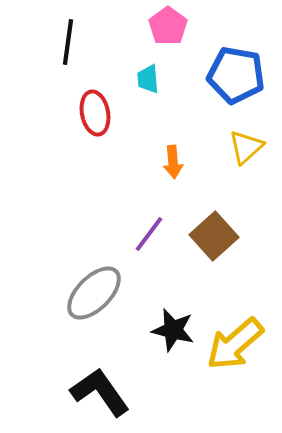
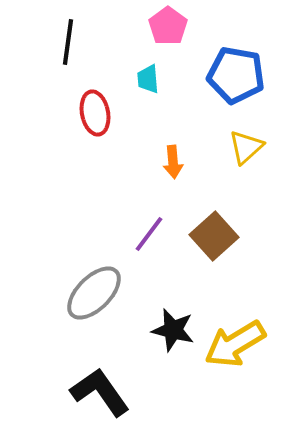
yellow arrow: rotated 10 degrees clockwise
